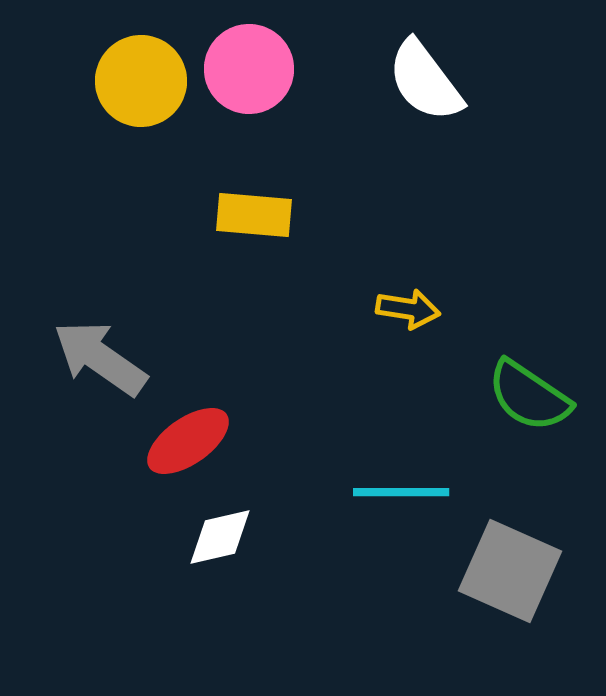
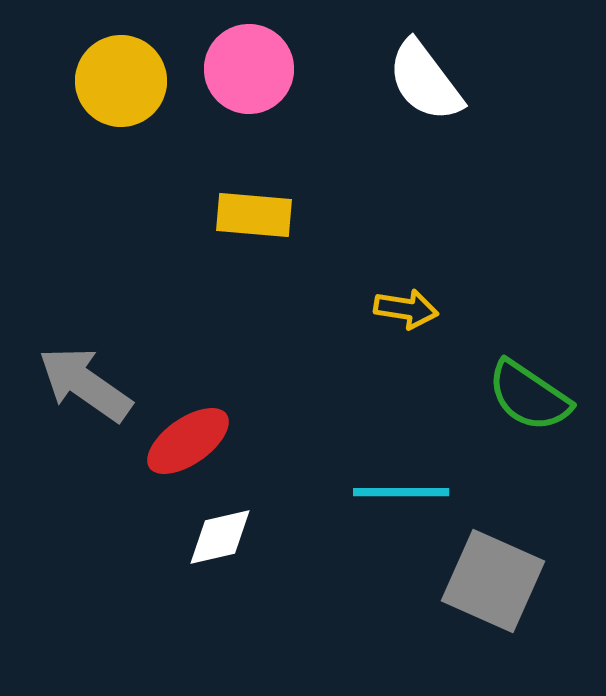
yellow circle: moved 20 px left
yellow arrow: moved 2 px left
gray arrow: moved 15 px left, 26 px down
gray square: moved 17 px left, 10 px down
